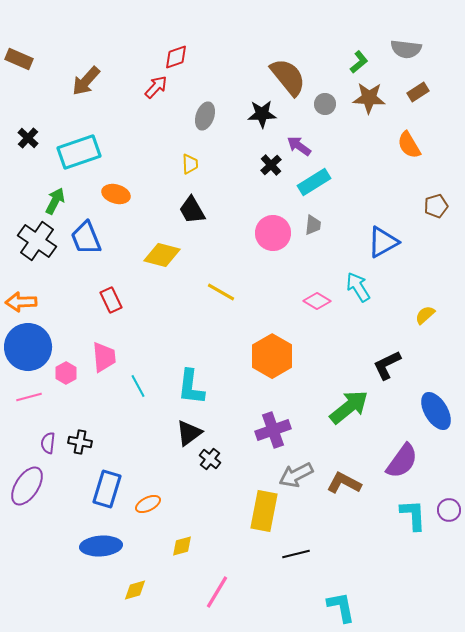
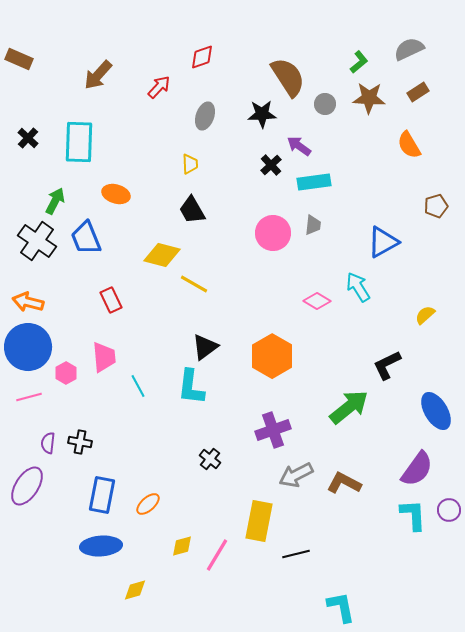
gray semicircle at (406, 49): moved 3 px right; rotated 148 degrees clockwise
red diamond at (176, 57): moved 26 px right
brown semicircle at (288, 77): rotated 6 degrees clockwise
brown arrow at (86, 81): moved 12 px right, 6 px up
red arrow at (156, 87): moved 3 px right
cyan rectangle at (79, 152): moved 10 px up; rotated 69 degrees counterclockwise
cyan rectangle at (314, 182): rotated 24 degrees clockwise
yellow line at (221, 292): moved 27 px left, 8 px up
orange arrow at (21, 302): moved 7 px right; rotated 16 degrees clockwise
black triangle at (189, 433): moved 16 px right, 86 px up
purple semicircle at (402, 461): moved 15 px right, 8 px down
blue rectangle at (107, 489): moved 5 px left, 6 px down; rotated 6 degrees counterclockwise
orange ellipse at (148, 504): rotated 15 degrees counterclockwise
yellow rectangle at (264, 511): moved 5 px left, 10 px down
pink line at (217, 592): moved 37 px up
